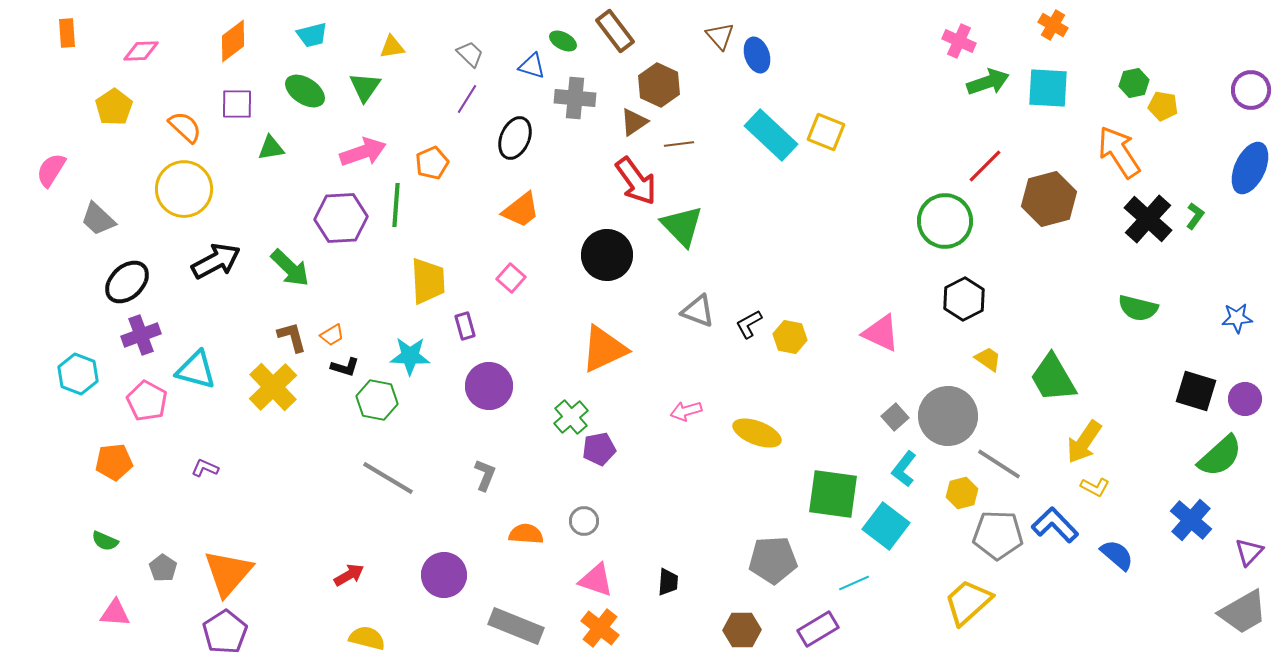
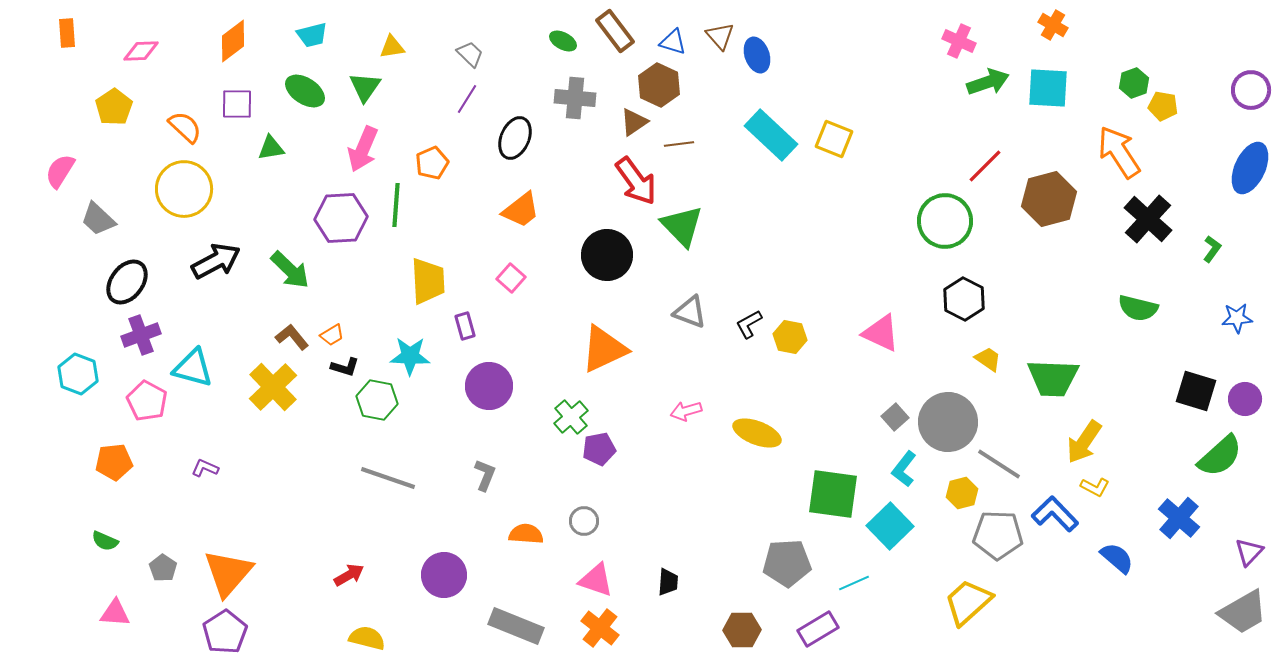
blue triangle at (532, 66): moved 141 px right, 24 px up
green hexagon at (1134, 83): rotated 8 degrees counterclockwise
yellow square at (826, 132): moved 8 px right, 7 px down
pink arrow at (363, 152): moved 3 px up; rotated 132 degrees clockwise
pink semicircle at (51, 170): moved 9 px right, 1 px down
green L-shape at (1195, 216): moved 17 px right, 33 px down
green arrow at (290, 268): moved 2 px down
black ellipse at (127, 282): rotated 9 degrees counterclockwise
black hexagon at (964, 299): rotated 6 degrees counterclockwise
gray triangle at (698, 311): moved 8 px left, 1 px down
brown L-shape at (292, 337): rotated 24 degrees counterclockwise
cyan triangle at (196, 370): moved 3 px left, 2 px up
green trapezoid at (1053, 378): rotated 58 degrees counterclockwise
gray circle at (948, 416): moved 6 px down
gray line at (388, 478): rotated 12 degrees counterclockwise
blue cross at (1191, 520): moved 12 px left, 2 px up
blue L-shape at (1055, 525): moved 11 px up
cyan square at (886, 526): moved 4 px right; rotated 9 degrees clockwise
blue semicircle at (1117, 555): moved 3 px down
gray pentagon at (773, 560): moved 14 px right, 3 px down
